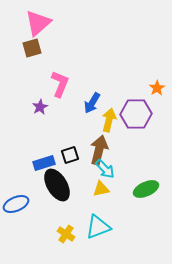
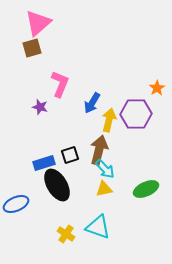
purple star: rotated 28 degrees counterclockwise
yellow triangle: moved 3 px right
cyan triangle: rotated 40 degrees clockwise
